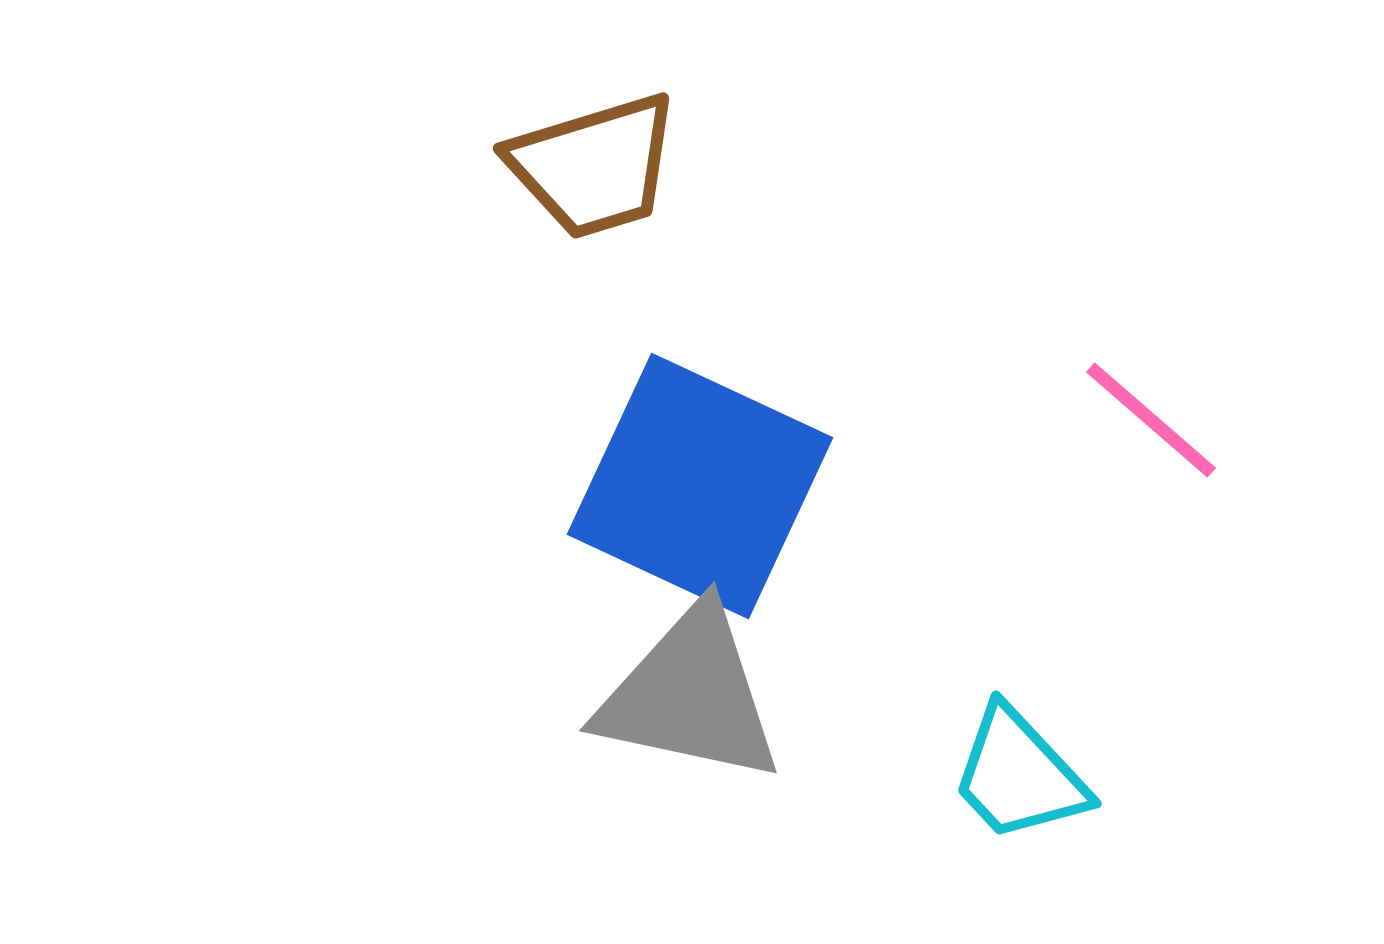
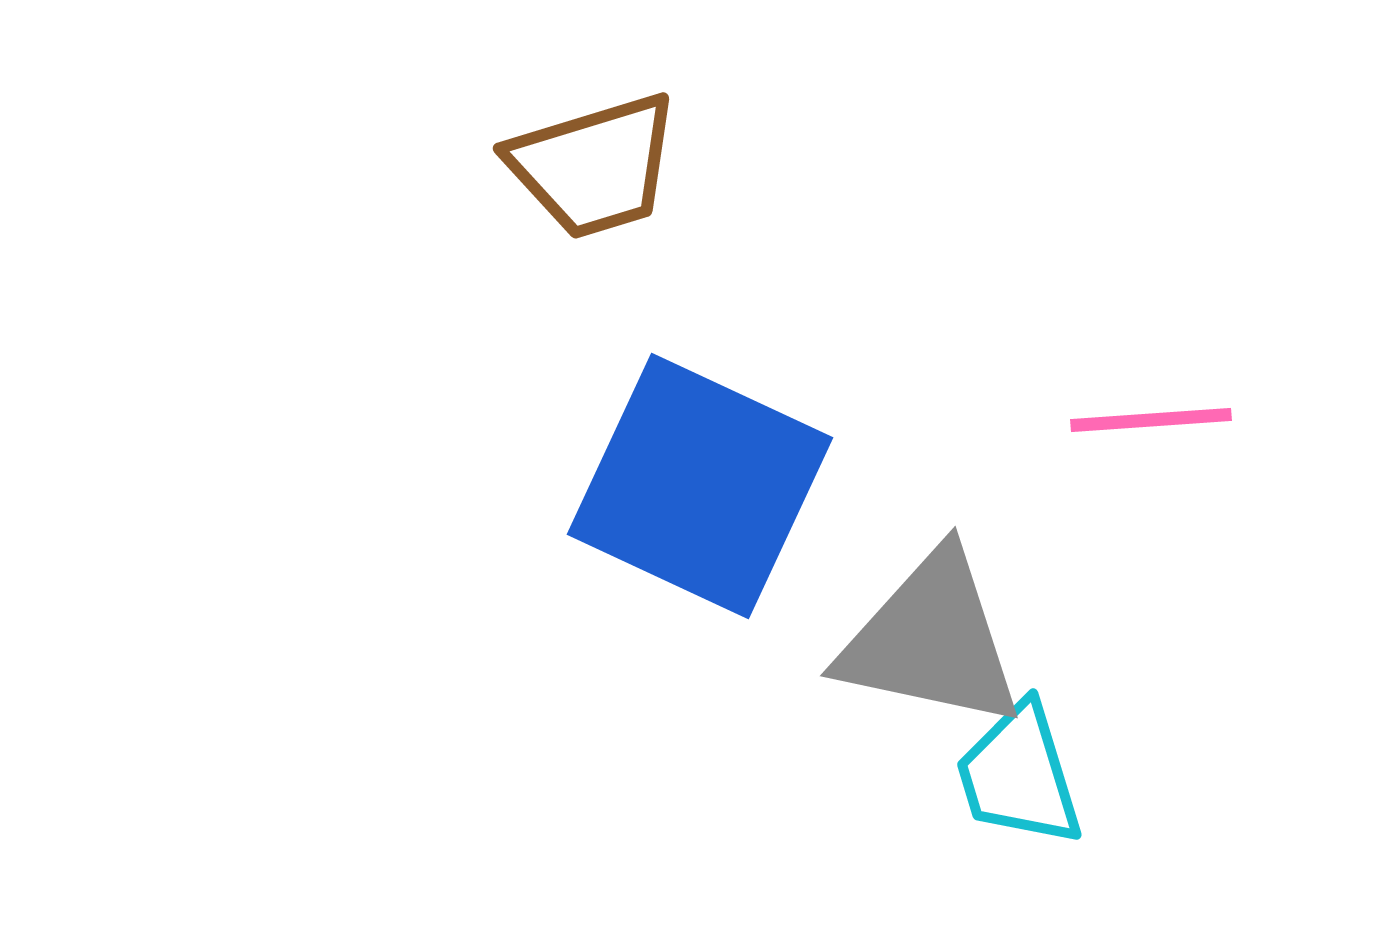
pink line: rotated 45 degrees counterclockwise
gray triangle: moved 241 px right, 55 px up
cyan trapezoid: rotated 26 degrees clockwise
